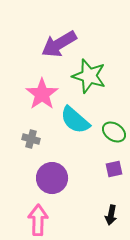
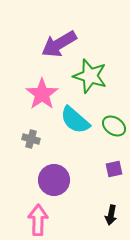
green star: moved 1 px right
green ellipse: moved 6 px up
purple circle: moved 2 px right, 2 px down
